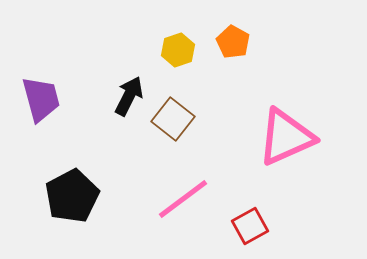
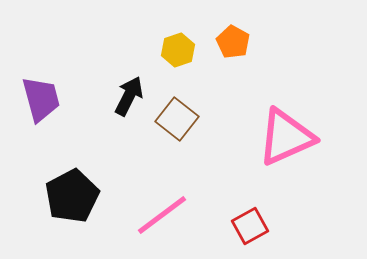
brown square: moved 4 px right
pink line: moved 21 px left, 16 px down
